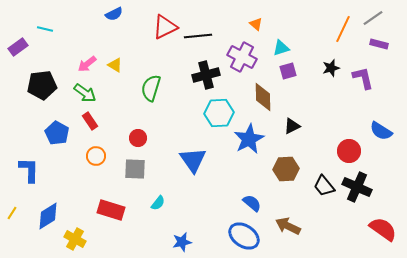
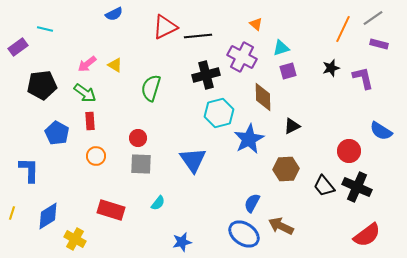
cyan hexagon at (219, 113): rotated 12 degrees counterclockwise
red rectangle at (90, 121): rotated 30 degrees clockwise
gray square at (135, 169): moved 6 px right, 5 px up
blue semicircle at (252, 203): rotated 102 degrees counterclockwise
yellow line at (12, 213): rotated 16 degrees counterclockwise
brown arrow at (288, 226): moved 7 px left
red semicircle at (383, 229): moved 16 px left, 6 px down; rotated 108 degrees clockwise
blue ellipse at (244, 236): moved 2 px up
